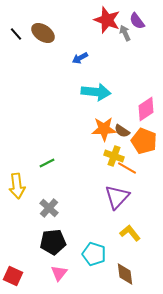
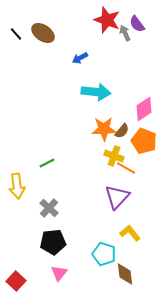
purple semicircle: moved 3 px down
pink diamond: moved 2 px left
brown semicircle: rotated 84 degrees counterclockwise
orange line: moved 1 px left
cyan pentagon: moved 10 px right
red square: moved 3 px right, 5 px down; rotated 18 degrees clockwise
